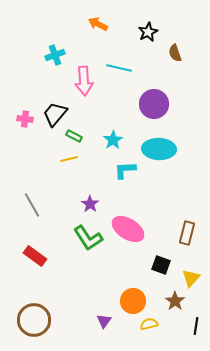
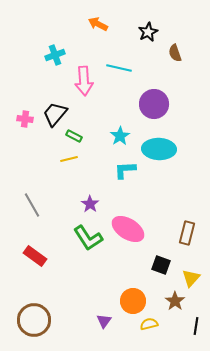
cyan star: moved 7 px right, 4 px up
